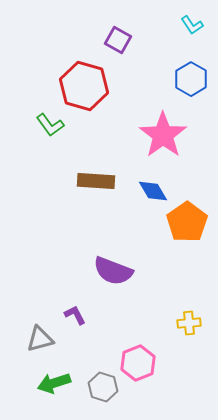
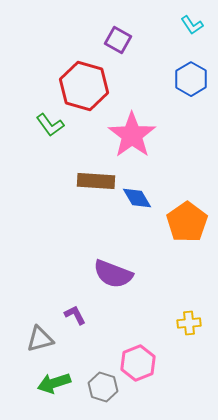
pink star: moved 31 px left
blue diamond: moved 16 px left, 7 px down
purple semicircle: moved 3 px down
